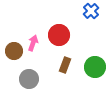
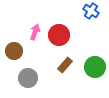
blue cross: rotated 14 degrees counterclockwise
pink arrow: moved 2 px right, 11 px up
brown rectangle: rotated 21 degrees clockwise
gray circle: moved 1 px left, 1 px up
